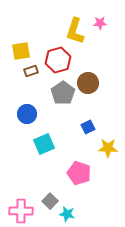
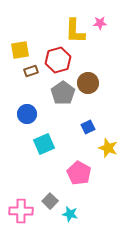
yellow L-shape: rotated 16 degrees counterclockwise
yellow square: moved 1 px left, 1 px up
yellow star: rotated 18 degrees clockwise
pink pentagon: rotated 10 degrees clockwise
cyan star: moved 3 px right
